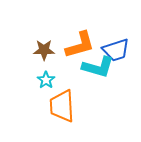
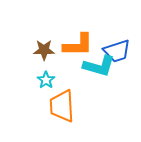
orange L-shape: moved 2 px left; rotated 16 degrees clockwise
blue trapezoid: moved 1 px right, 1 px down
cyan L-shape: moved 1 px right, 1 px up
